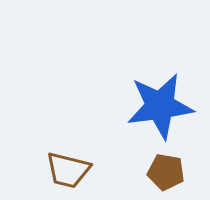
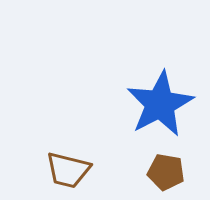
blue star: moved 2 px up; rotated 20 degrees counterclockwise
